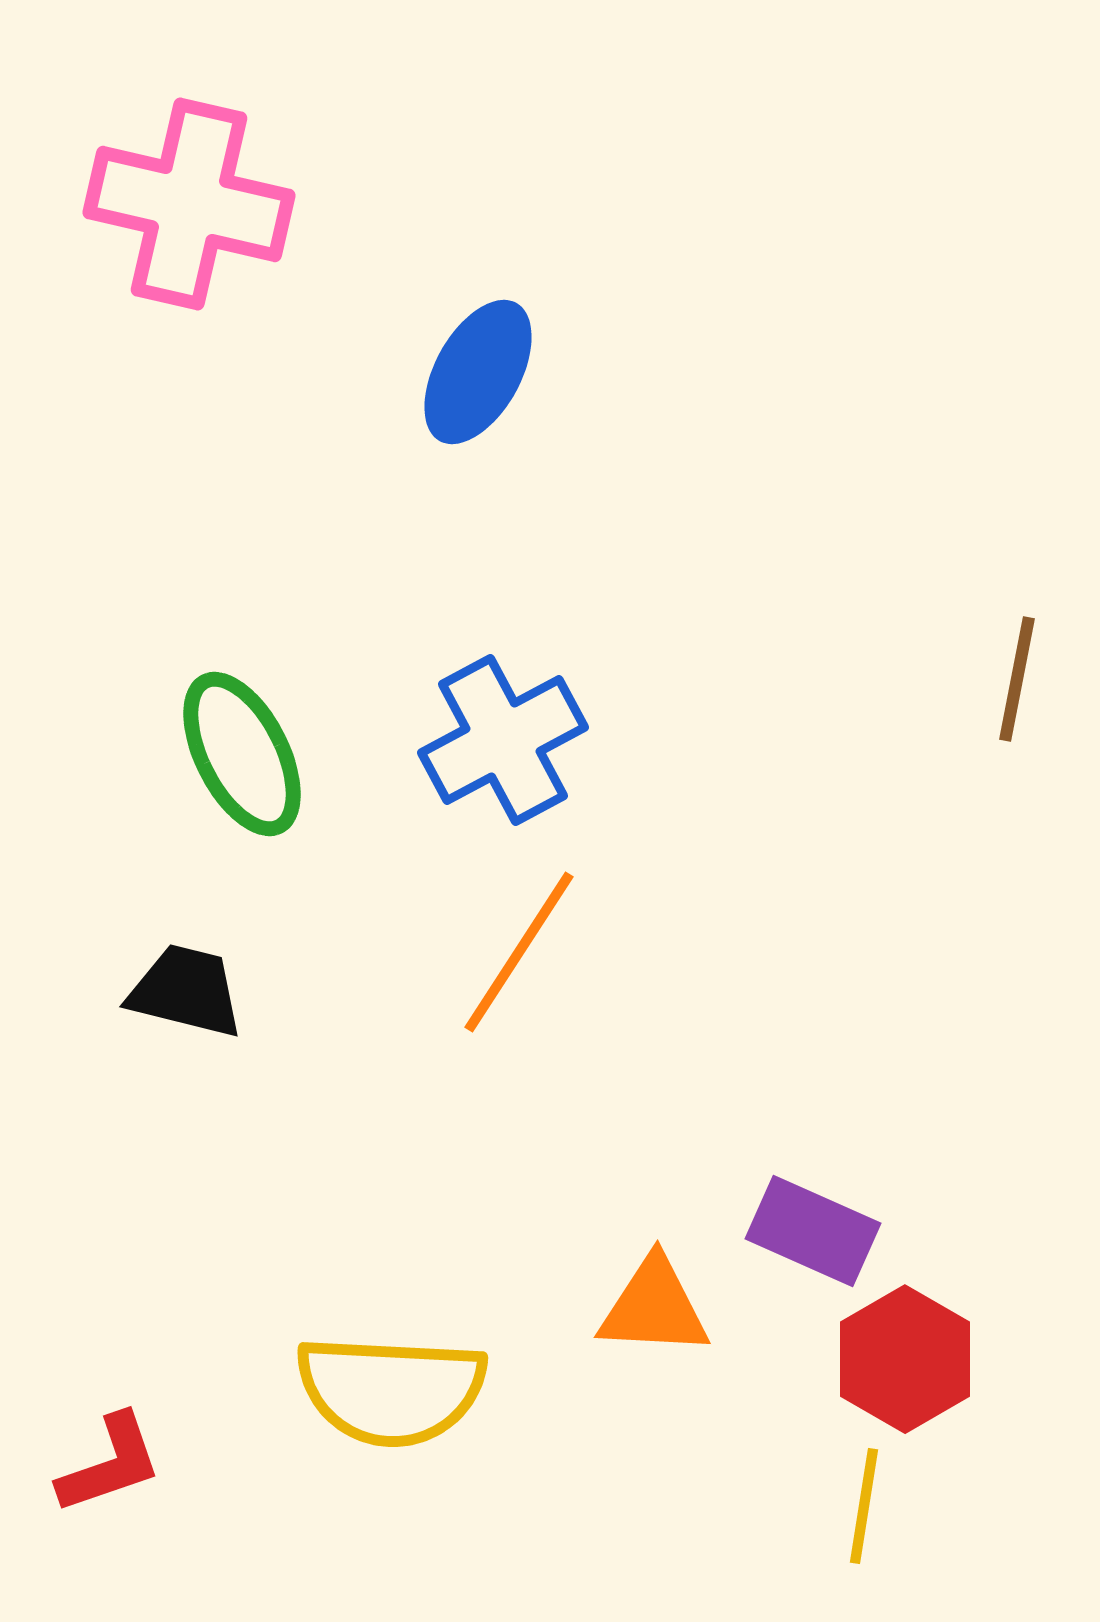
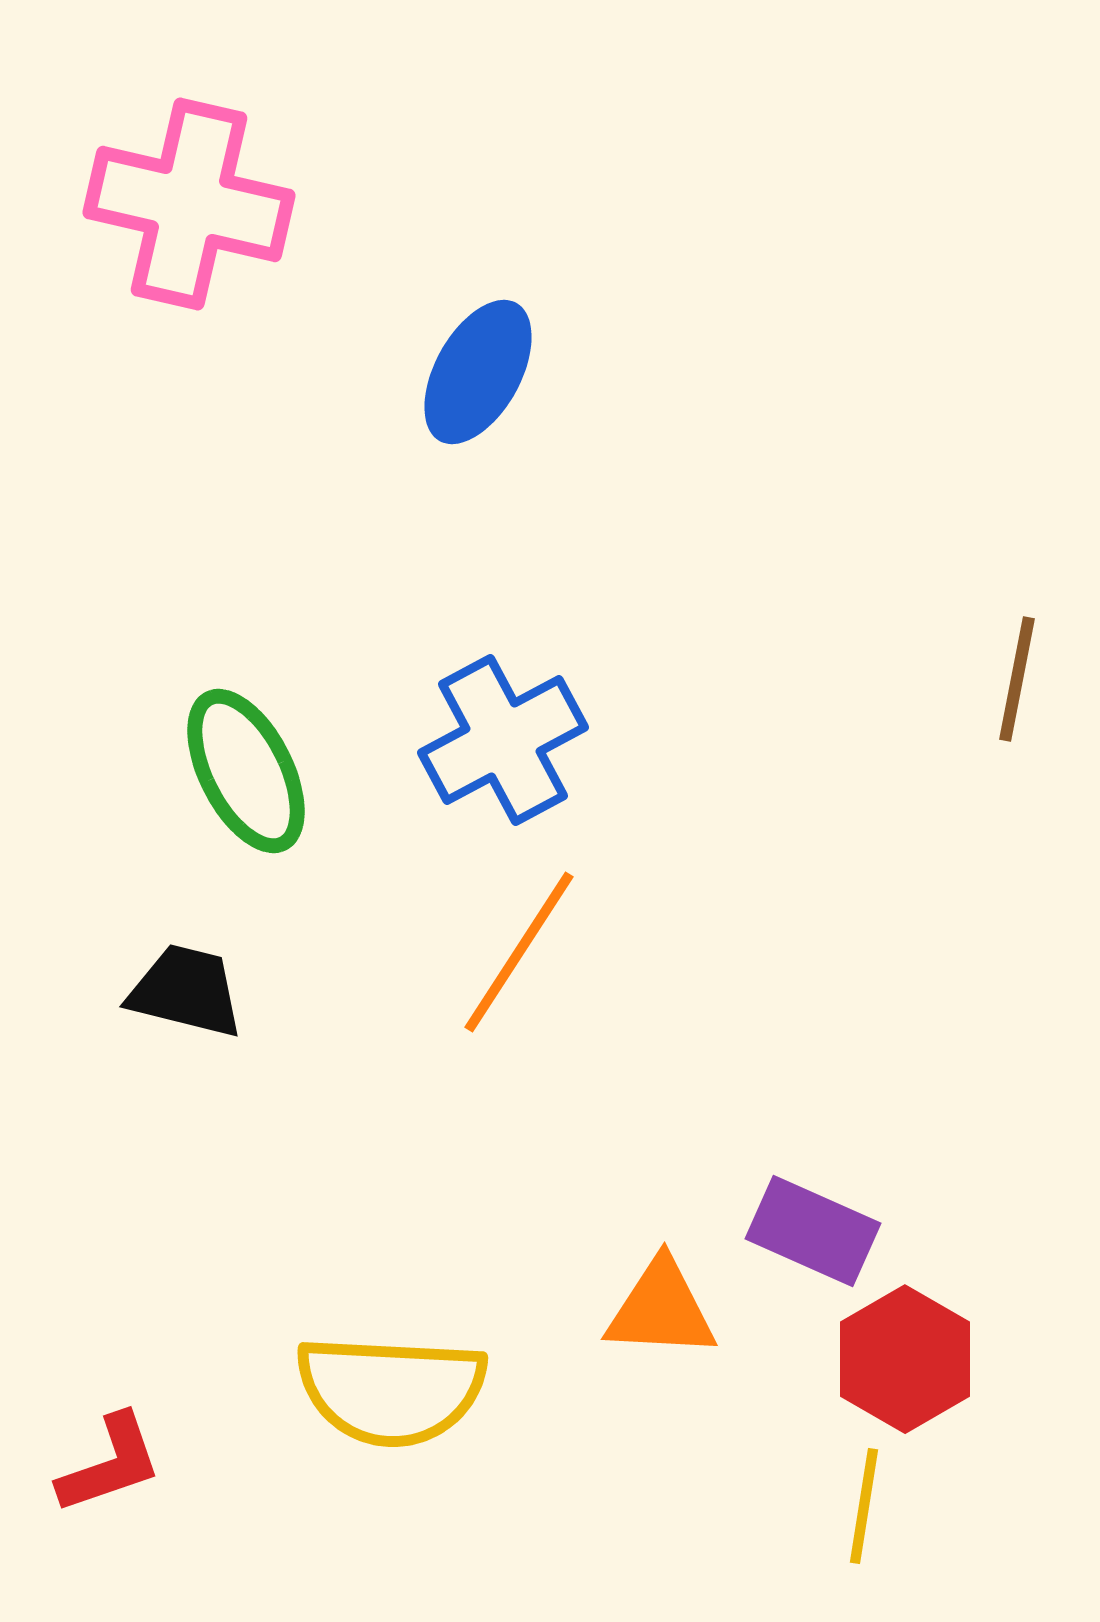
green ellipse: moved 4 px right, 17 px down
orange triangle: moved 7 px right, 2 px down
